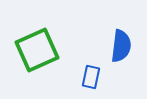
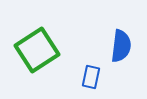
green square: rotated 9 degrees counterclockwise
